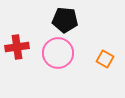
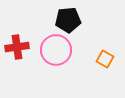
black pentagon: moved 3 px right; rotated 10 degrees counterclockwise
pink circle: moved 2 px left, 3 px up
